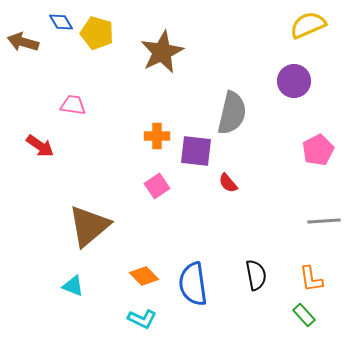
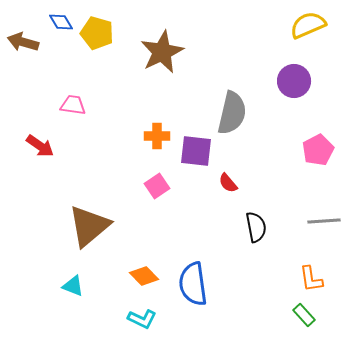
black semicircle: moved 48 px up
